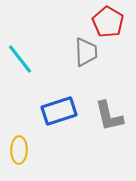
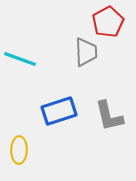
red pentagon: rotated 12 degrees clockwise
cyan line: rotated 32 degrees counterclockwise
